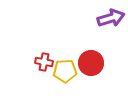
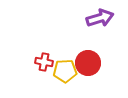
purple arrow: moved 11 px left
red circle: moved 3 px left
